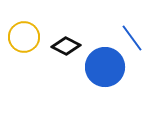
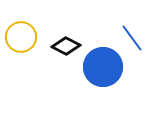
yellow circle: moved 3 px left
blue circle: moved 2 px left
